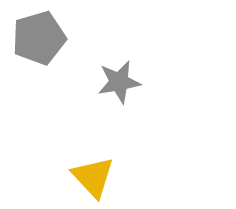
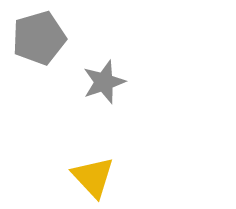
gray star: moved 15 px left; rotated 9 degrees counterclockwise
